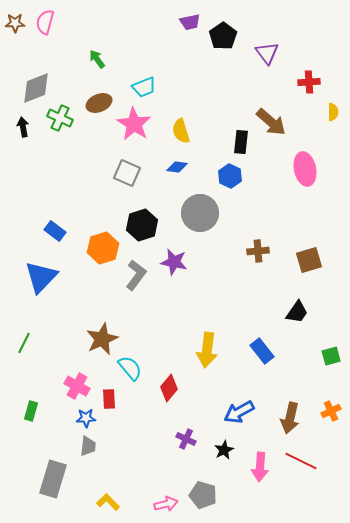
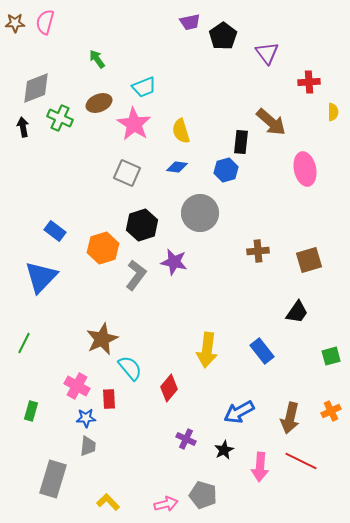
blue hexagon at (230, 176): moved 4 px left, 6 px up; rotated 20 degrees clockwise
